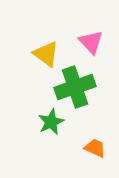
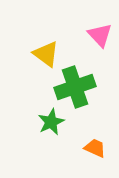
pink triangle: moved 9 px right, 7 px up
